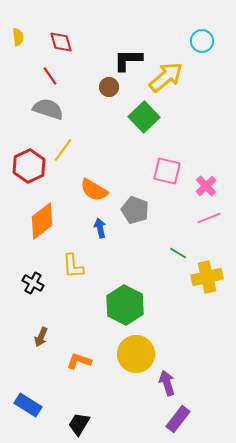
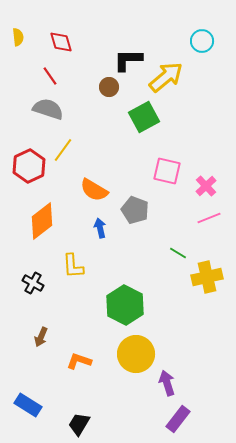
green square: rotated 16 degrees clockwise
